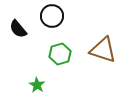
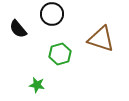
black circle: moved 2 px up
brown triangle: moved 2 px left, 11 px up
green star: rotated 21 degrees counterclockwise
